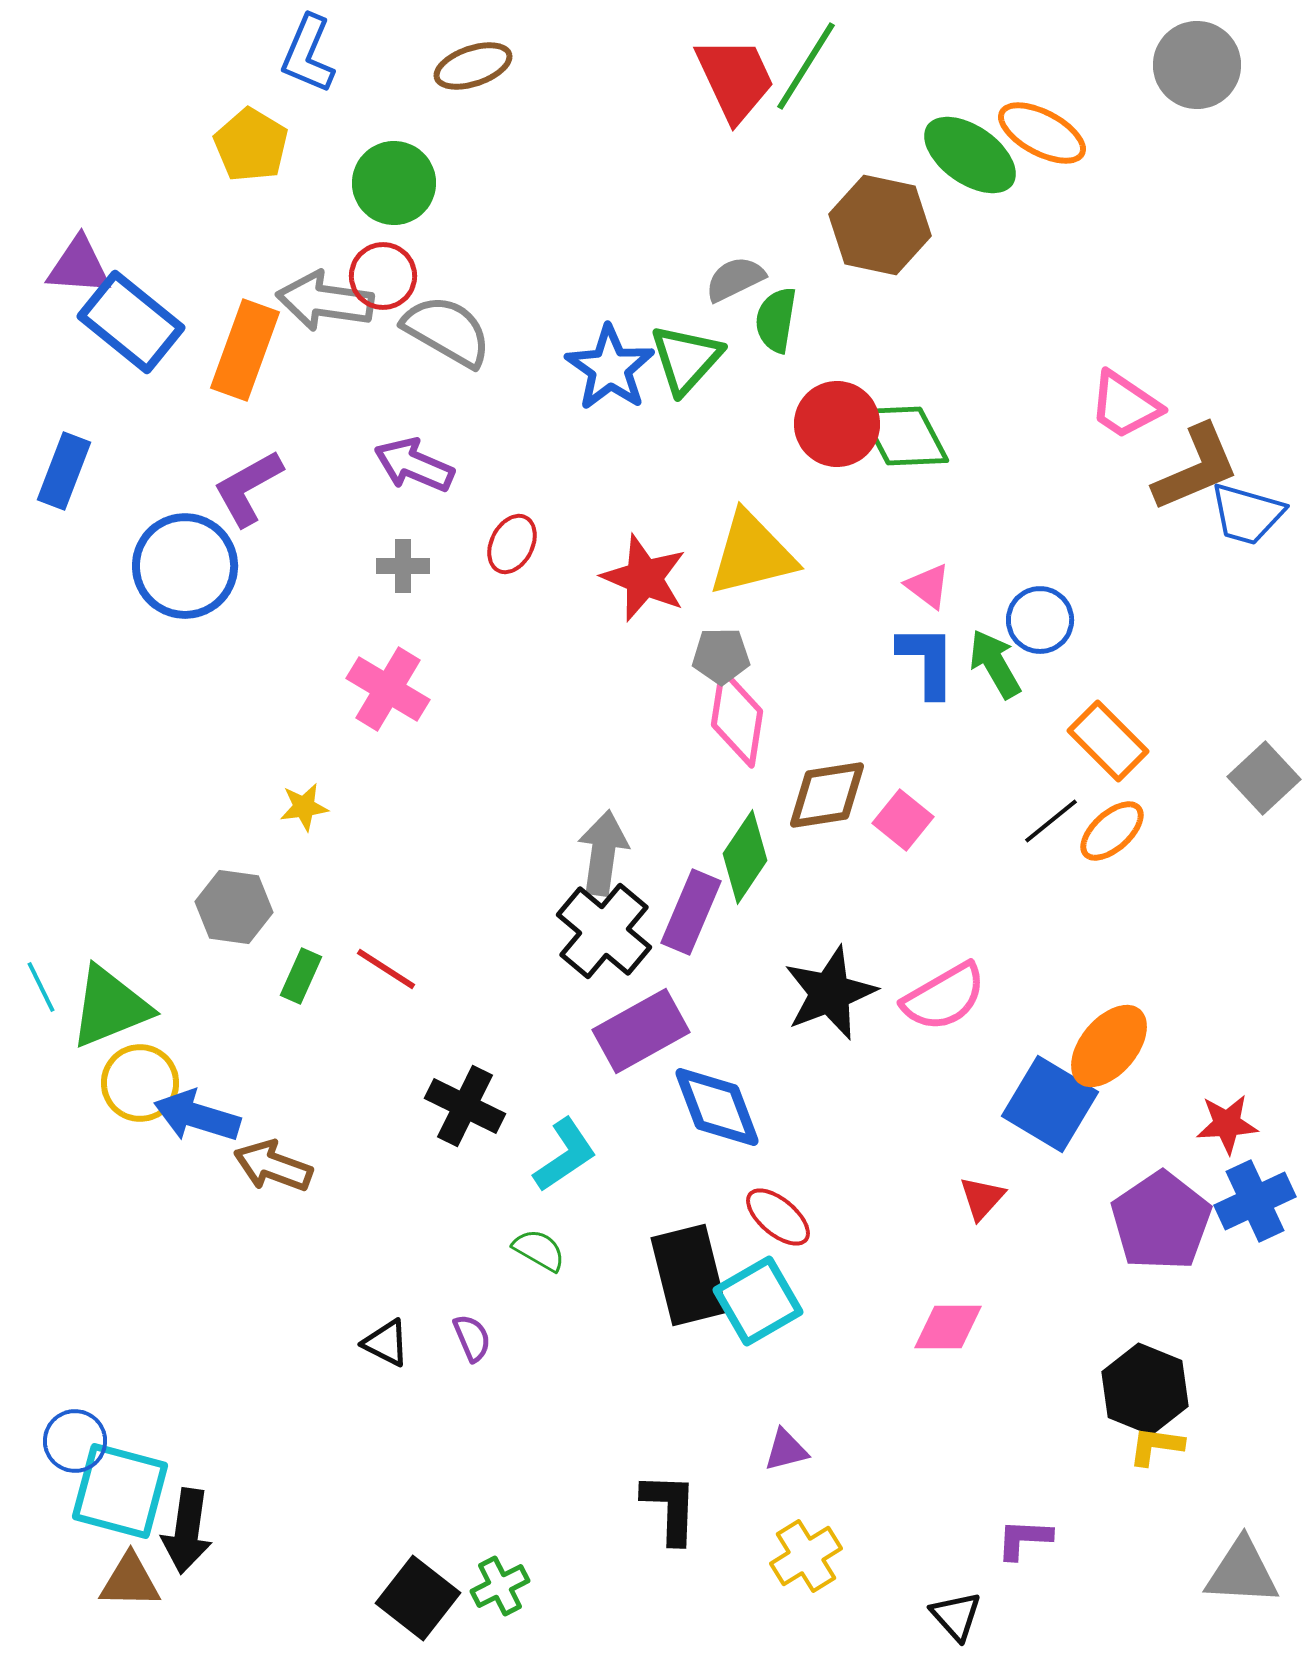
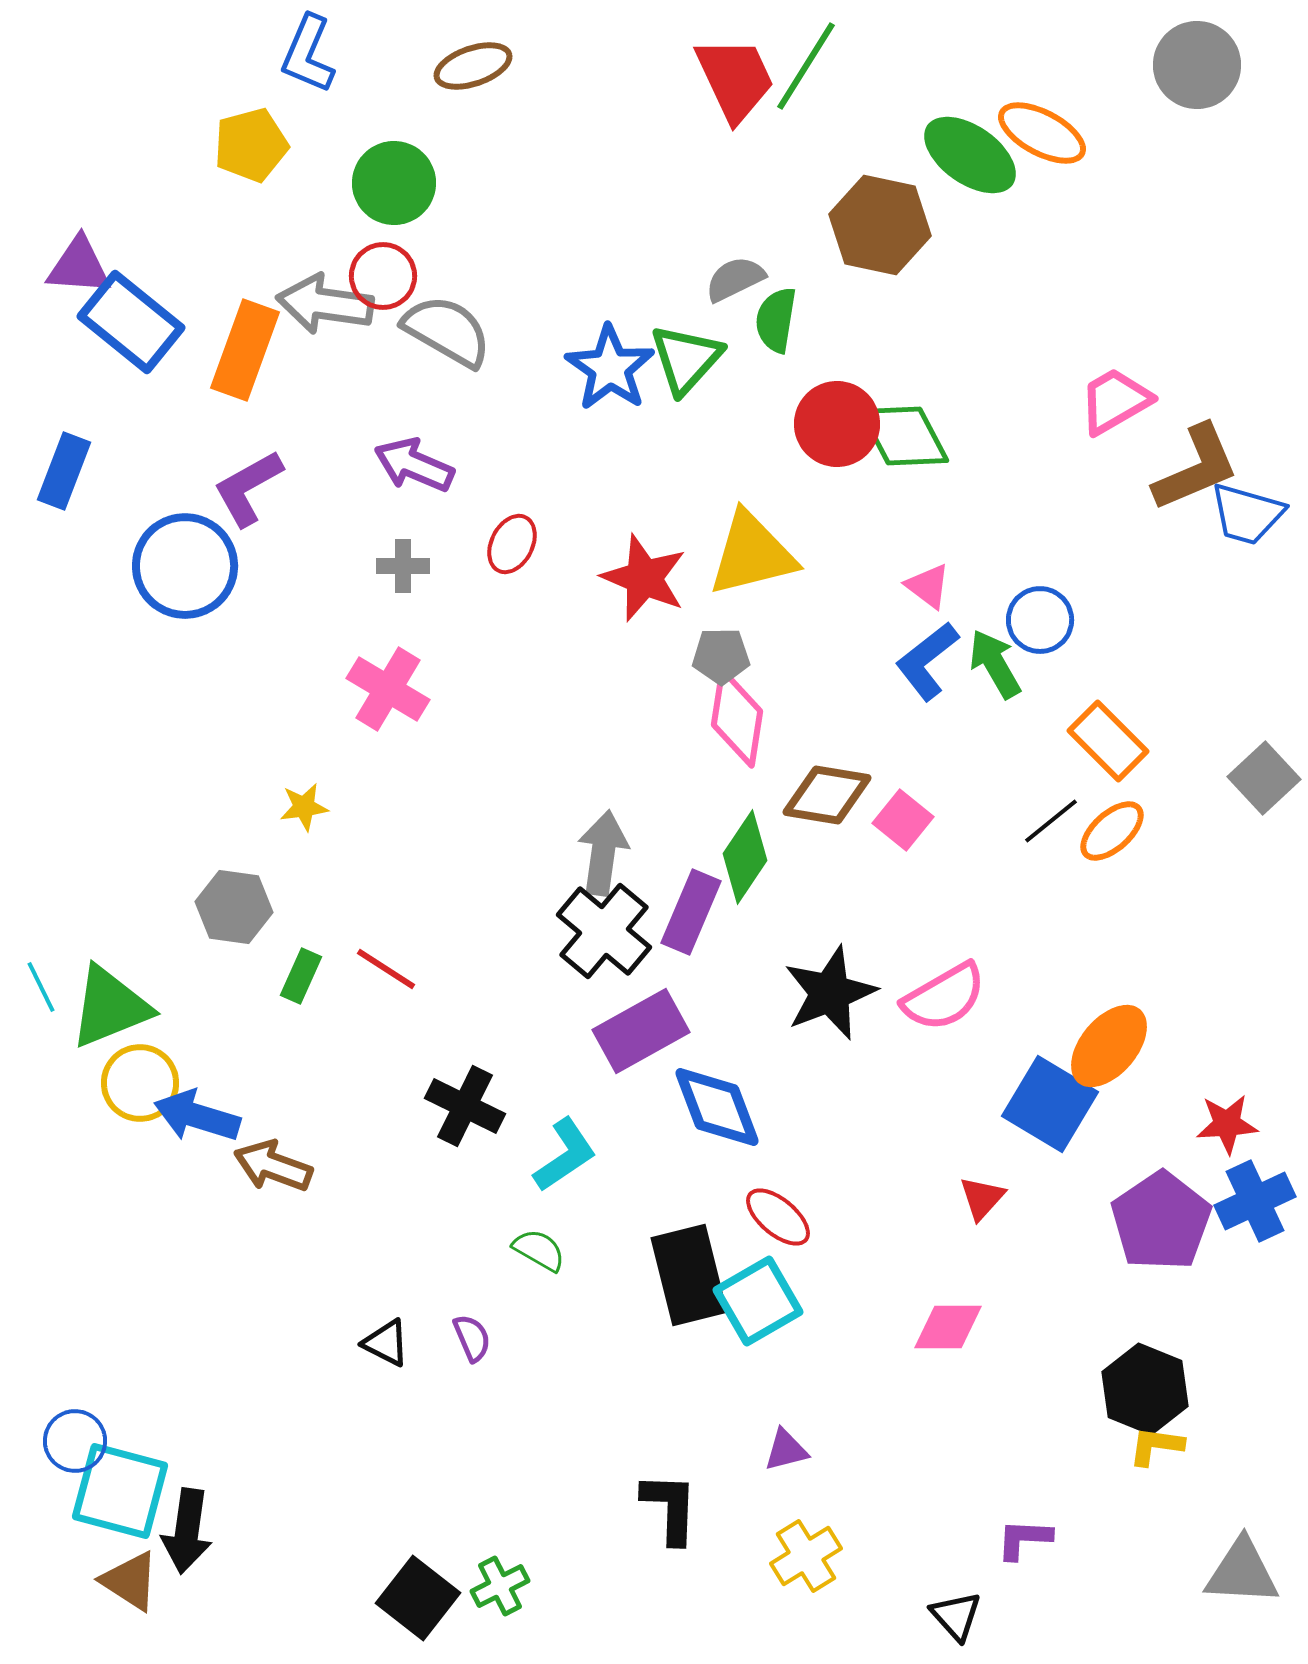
yellow pentagon at (251, 145): rotated 26 degrees clockwise
gray arrow at (325, 301): moved 3 px down
pink trapezoid at (1125, 405): moved 10 px left, 4 px up; rotated 116 degrees clockwise
blue L-shape at (927, 661): rotated 128 degrees counterclockwise
brown diamond at (827, 795): rotated 18 degrees clockwise
brown triangle at (130, 1581): rotated 32 degrees clockwise
